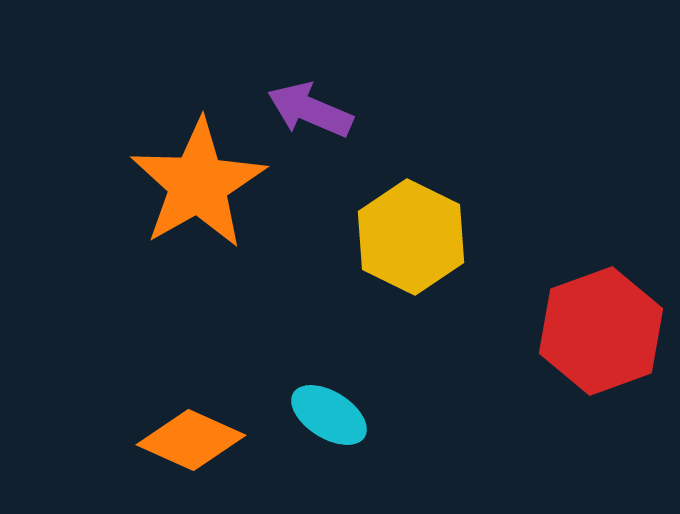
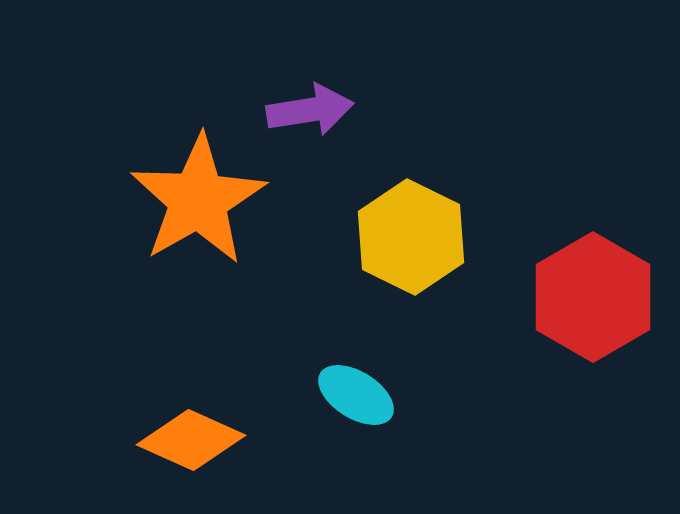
purple arrow: rotated 148 degrees clockwise
orange star: moved 16 px down
red hexagon: moved 8 px left, 34 px up; rotated 10 degrees counterclockwise
cyan ellipse: moved 27 px right, 20 px up
